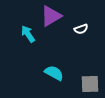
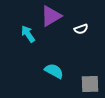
cyan semicircle: moved 2 px up
